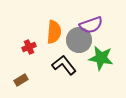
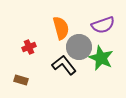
purple semicircle: moved 12 px right
orange semicircle: moved 7 px right, 4 px up; rotated 20 degrees counterclockwise
gray circle: moved 7 px down
green star: rotated 15 degrees clockwise
brown rectangle: rotated 48 degrees clockwise
